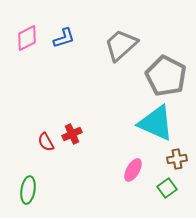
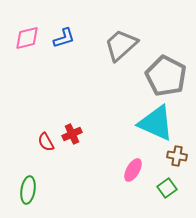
pink diamond: rotated 12 degrees clockwise
brown cross: moved 3 px up; rotated 18 degrees clockwise
